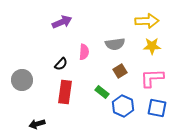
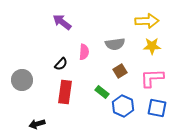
purple arrow: rotated 120 degrees counterclockwise
